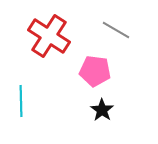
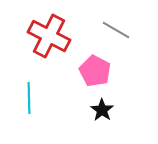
red cross: rotated 6 degrees counterclockwise
pink pentagon: rotated 20 degrees clockwise
cyan line: moved 8 px right, 3 px up
